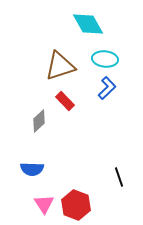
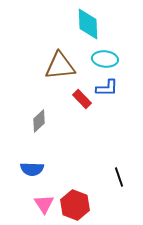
cyan diamond: rotated 28 degrees clockwise
brown triangle: rotated 12 degrees clockwise
blue L-shape: rotated 45 degrees clockwise
red rectangle: moved 17 px right, 2 px up
red hexagon: moved 1 px left
